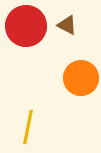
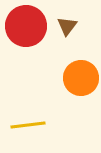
brown triangle: moved 1 px down; rotated 40 degrees clockwise
yellow line: moved 2 px up; rotated 72 degrees clockwise
